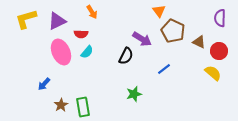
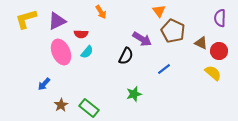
orange arrow: moved 9 px right
brown triangle: moved 2 px right, 1 px down
green rectangle: moved 6 px right, 1 px down; rotated 42 degrees counterclockwise
